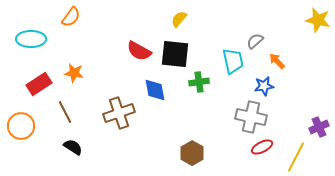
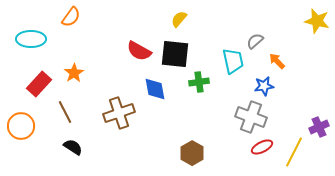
yellow star: moved 1 px left, 1 px down
orange star: rotated 30 degrees clockwise
red rectangle: rotated 15 degrees counterclockwise
blue diamond: moved 1 px up
gray cross: rotated 8 degrees clockwise
yellow line: moved 2 px left, 5 px up
